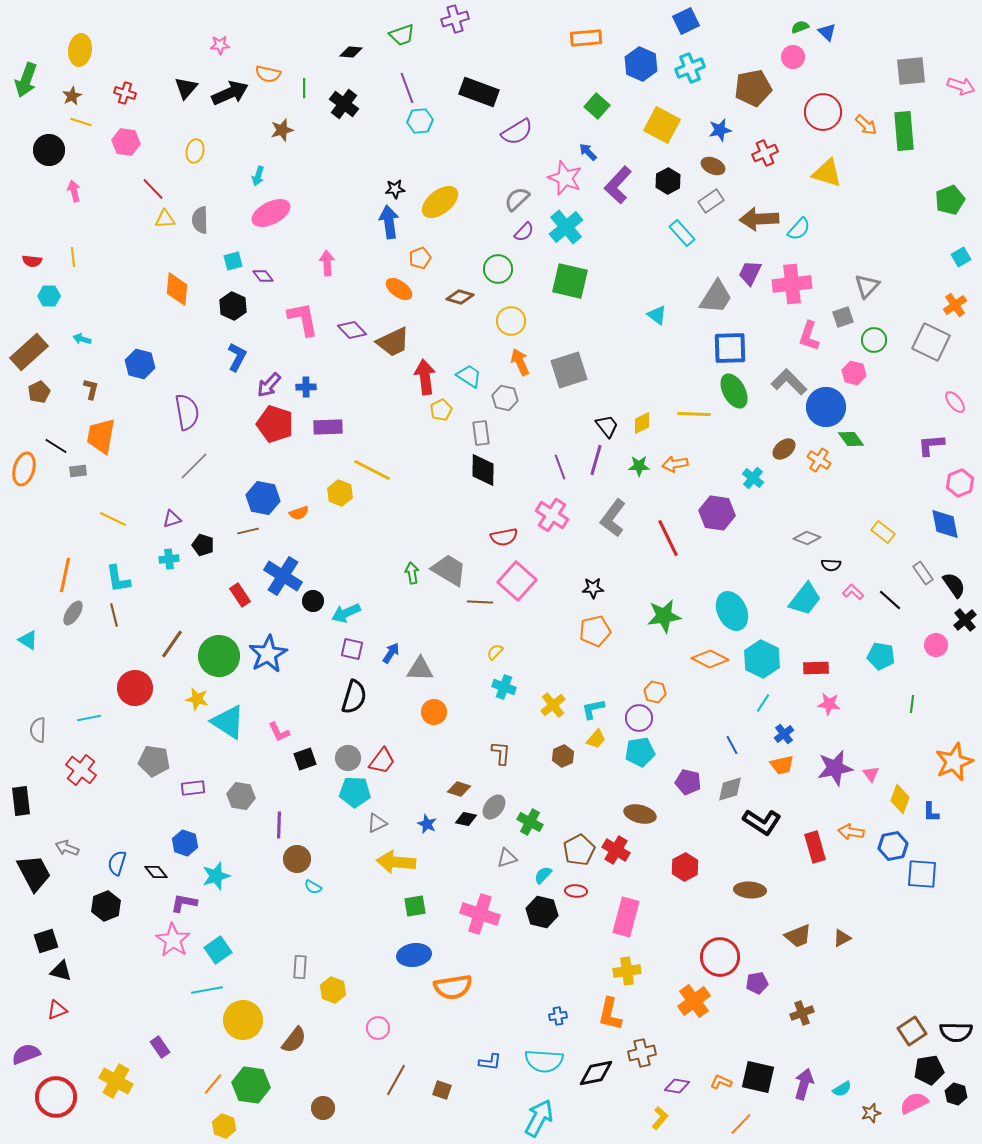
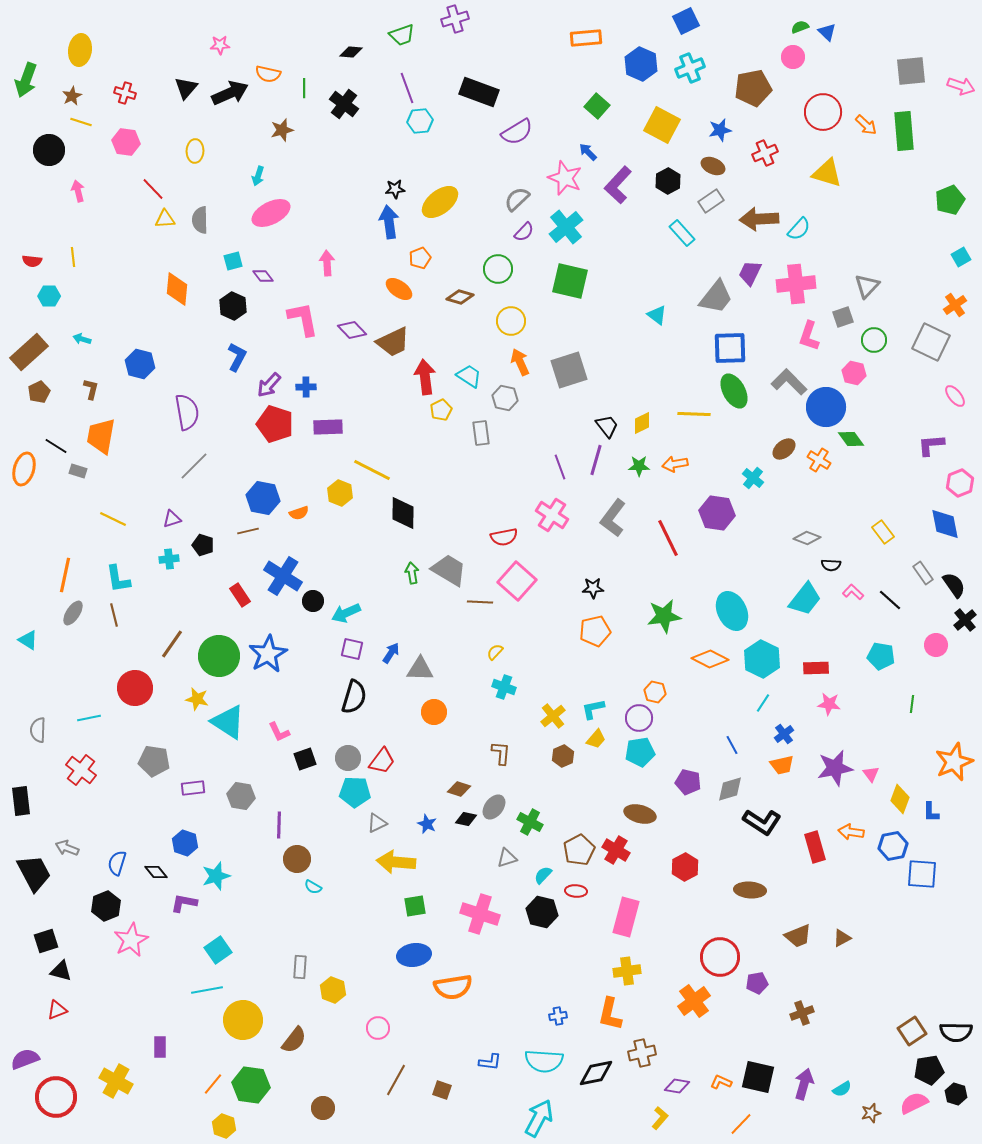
yellow ellipse at (195, 151): rotated 10 degrees counterclockwise
pink arrow at (74, 191): moved 4 px right
pink cross at (792, 284): moved 4 px right
gray trapezoid at (716, 297): rotated 6 degrees clockwise
pink ellipse at (955, 402): moved 6 px up
black diamond at (483, 470): moved 80 px left, 43 px down
gray rectangle at (78, 471): rotated 24 degrees clockwise
yellow rectangle at (883, 532): rotated 15 degrees clockwise
yellow cross at (553, 705): moved 11 px down
pink star at (173, 940): moved 42 px left; rotated 12 degrees clockwise
purple rectangle at (160, 1047): rotated 35 degrees clockwise
purple semicircle at (26, 1054): moved 1 px left, 5 px down
